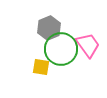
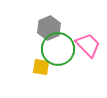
pink trapezoid: rotated 8 degrees counterclockwise
green circle: moved 3 px left
